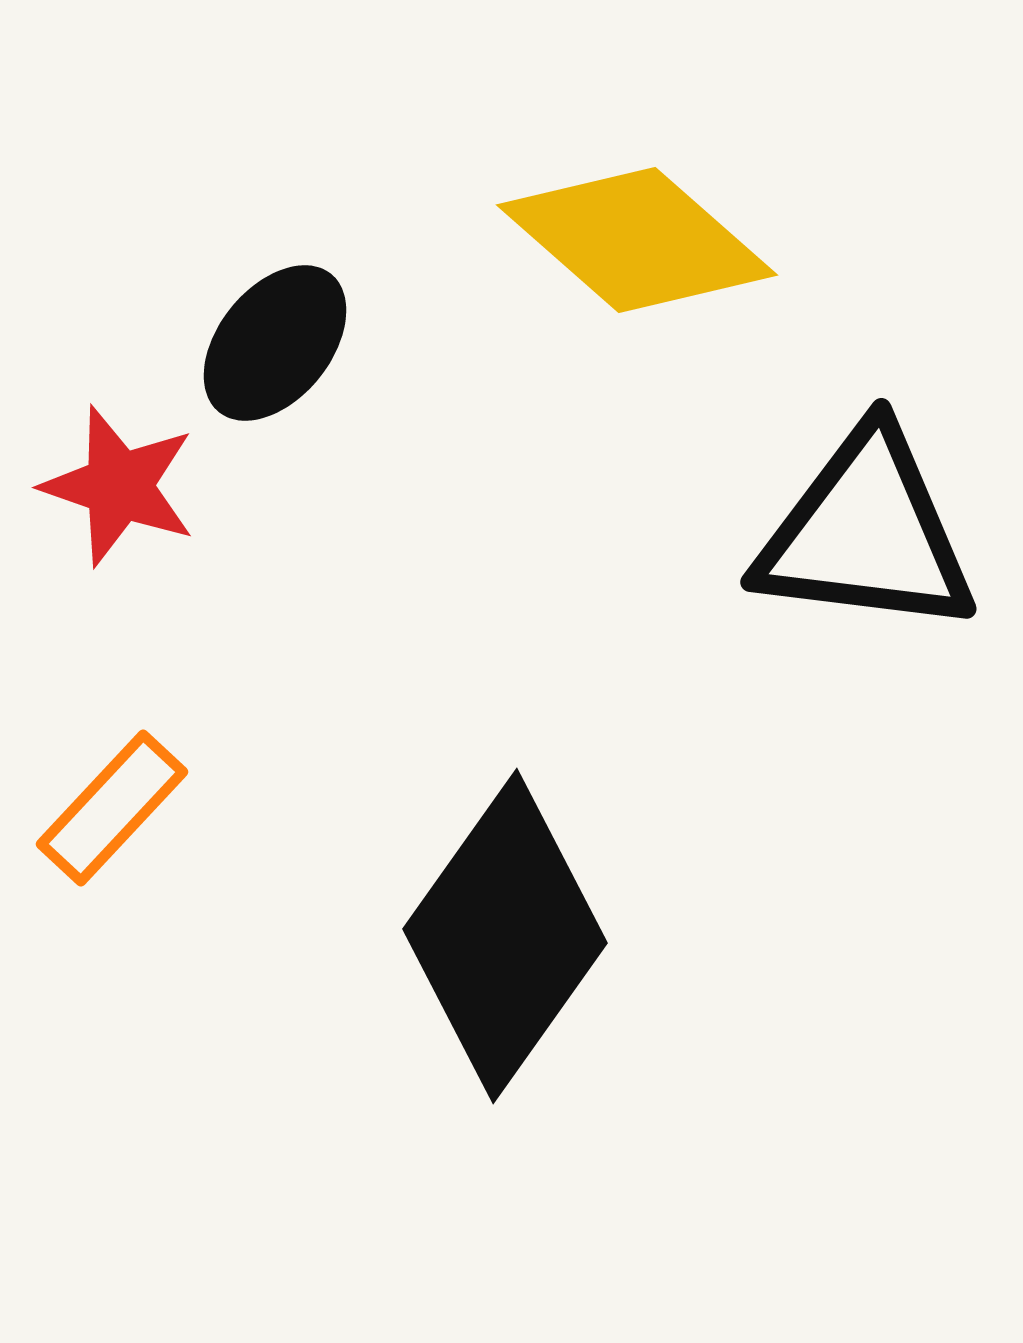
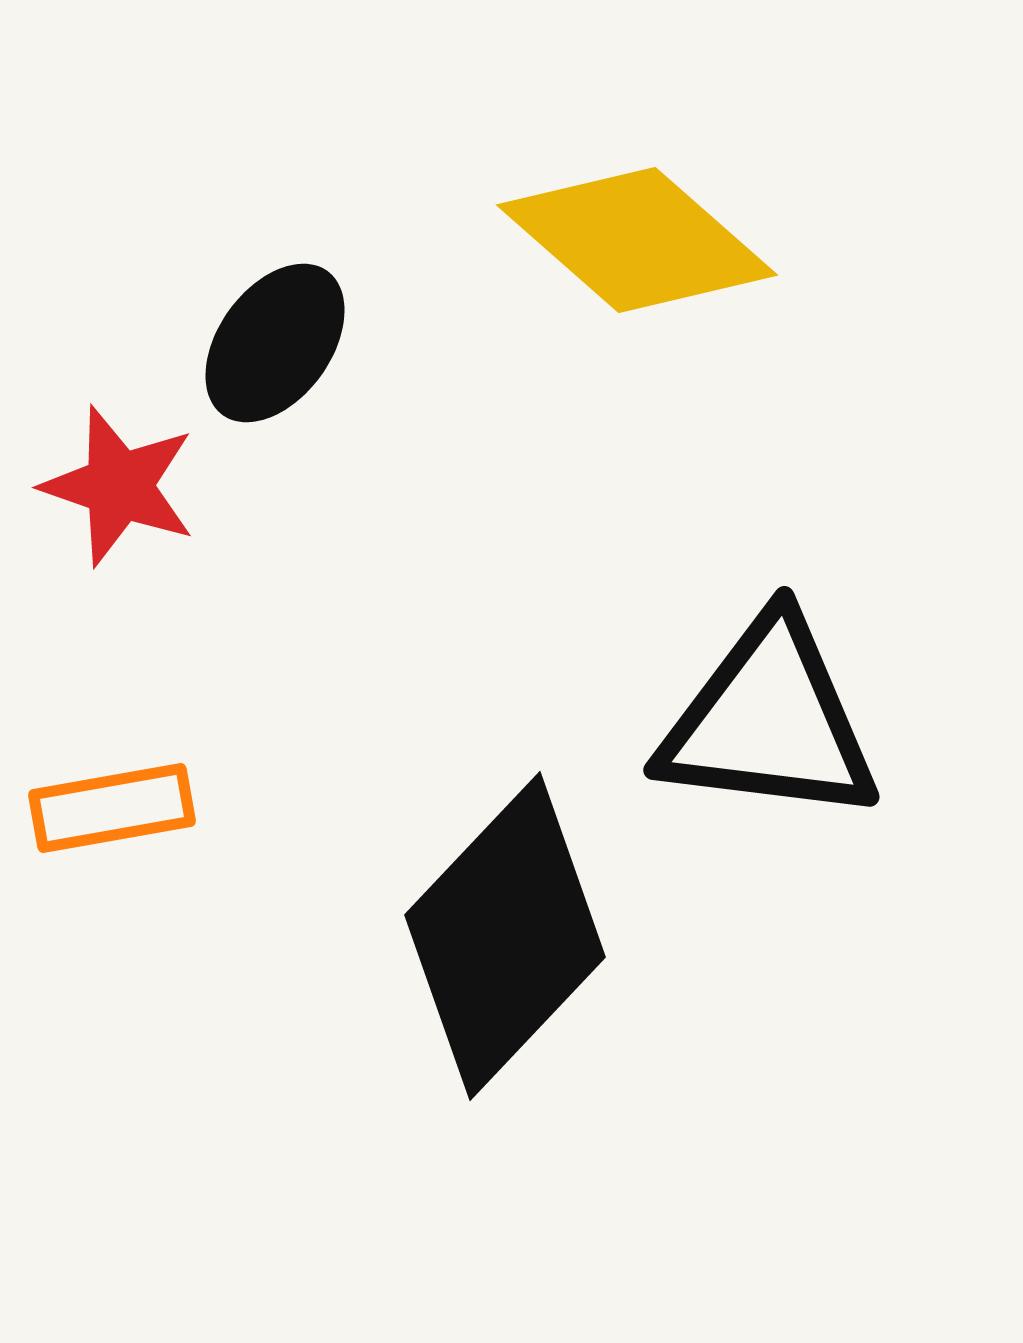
black ellipse: rotated 3 degrees counterclockwise
black triangle: moved 97 px left, 188 px down
orange rectangle: rotated 37 degrees clockwise
black diamond: rotated 8 degrees clockwise
